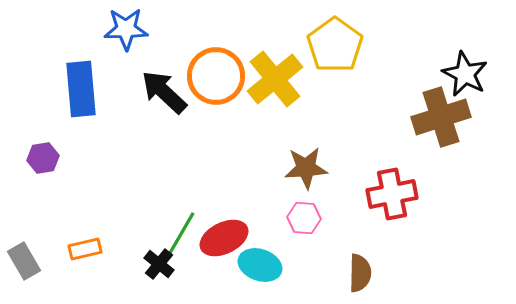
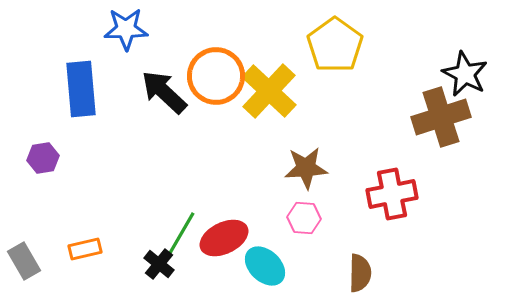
yellow cross: moved 6 px left, 12 px down; rotated 8 degrees counterclockwise
cyan ellipse: moved 5 px right, 1 px down; rotated 24 degrees clockwise
